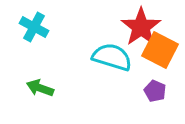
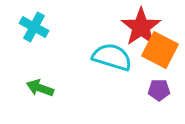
purple pentagon: moved 4 px right, 1 px up; rotated 25 degrees counterclockwise
